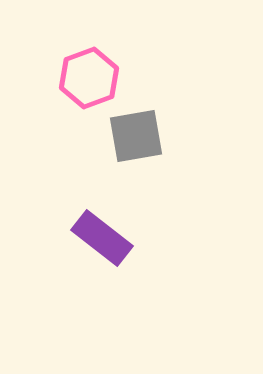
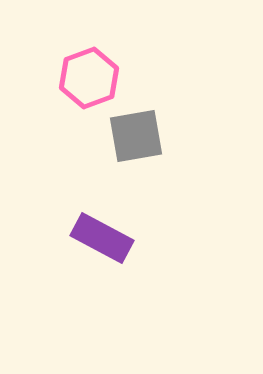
purple rectangle: rotated 10 degrees counterclockwise
